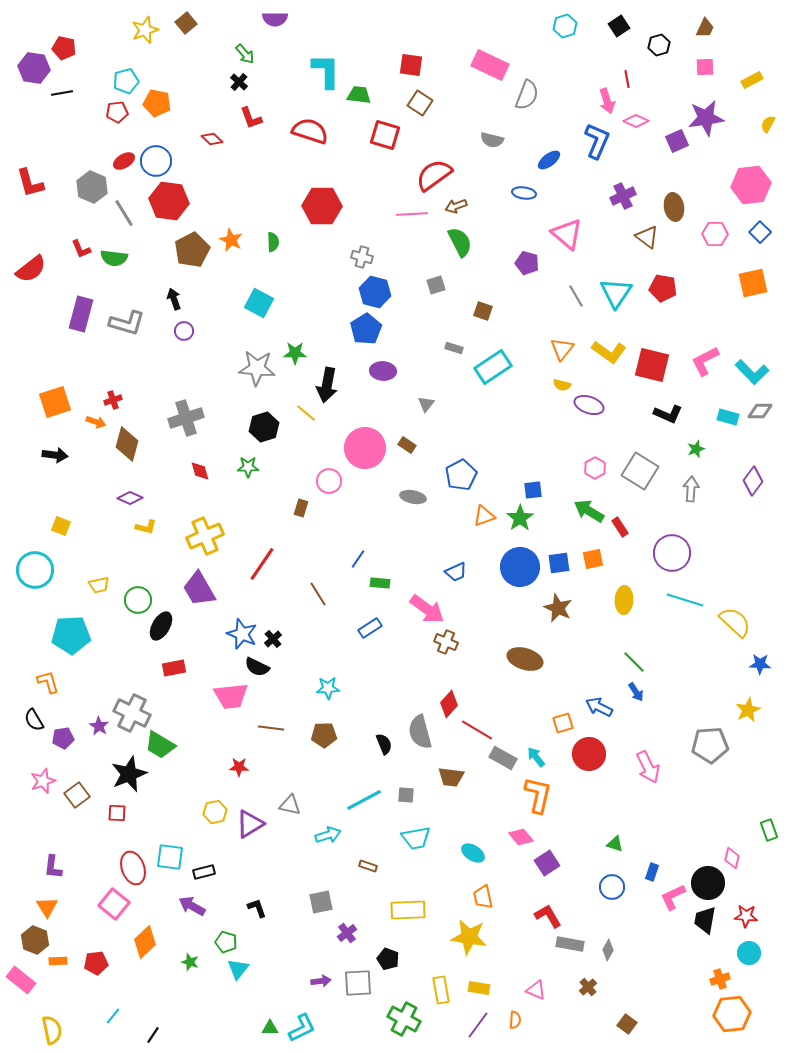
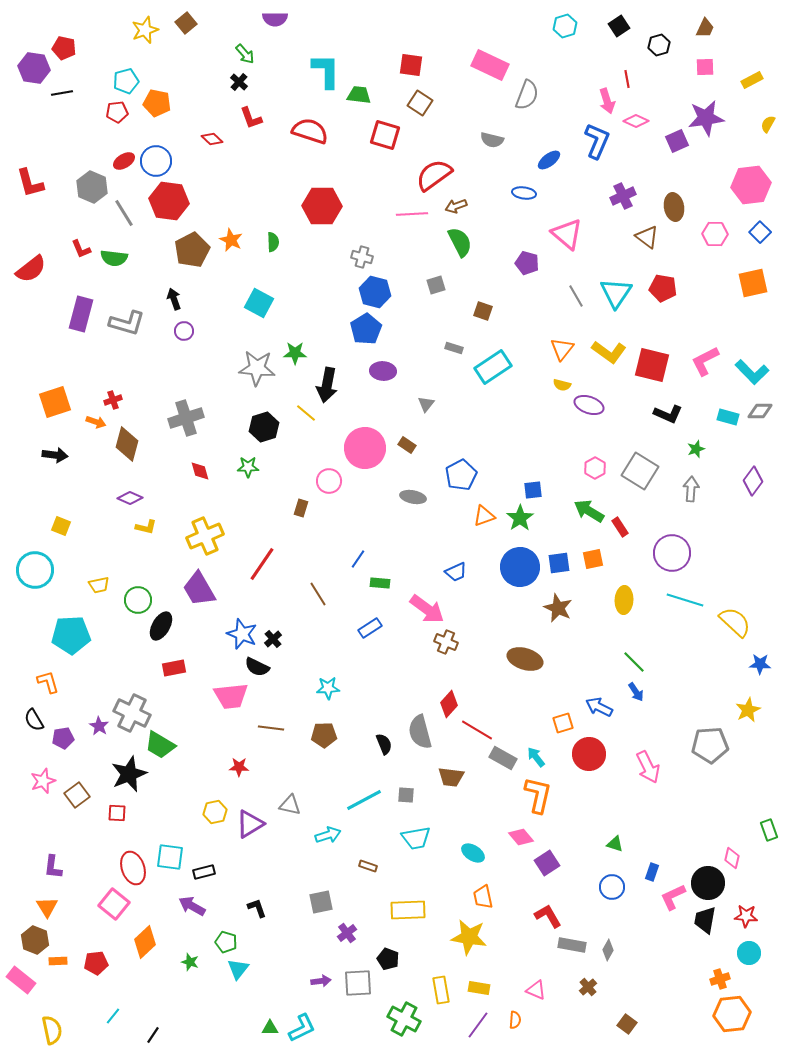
gray rectangle at (570, 944): moved 2 px right, 1 px down
